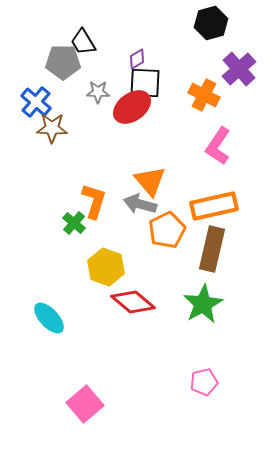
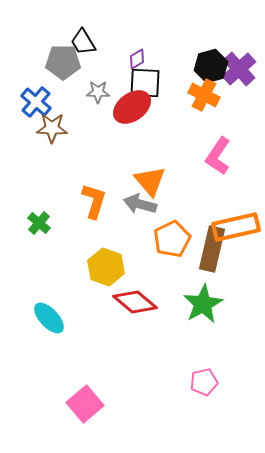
black hexagon: moved 43 px down
pink L-shape: moved 10 px down
orange rectangle: moved 22 px right, 21 px down
green cross: moved 35 px left
orange pentagon: moved 5 px right, 9 px down
red diamond: moved 2 px right
